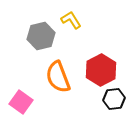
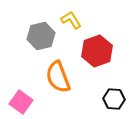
red hexagon: moved 4 px left, 19 px up; rotated 8 degrees clockwise
black hexagon: rotated 10 degrees clockwise
